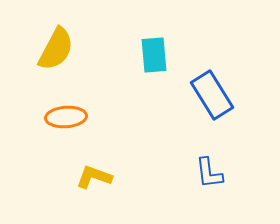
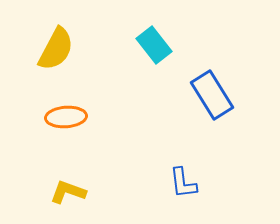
cyan rectangle: moved 10 px up; rotated 33 degrees counterclockwise
blue L-shape: moved 26 px left, 10 px down
yellow L-shape: moved 26 px left, 15 px down
